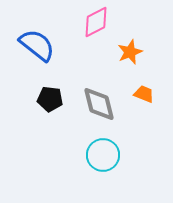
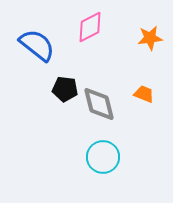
pink diamond: moved 6 px left, 5 px down
orange star: moved 20 px right, 14 px up; rotated 15 degrees clockwise
black pentagon: moved 15 px right, 10 px up
cyan circle: moved 2 px down
